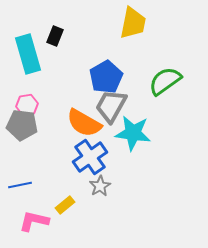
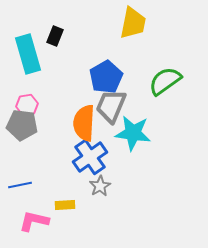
gray trapezoid: rotated 6 degrees counterclockwise
orange semicircle: rotated 63 degrees clockwise
yellow rectangle: rotated 36 degrees clockwise
